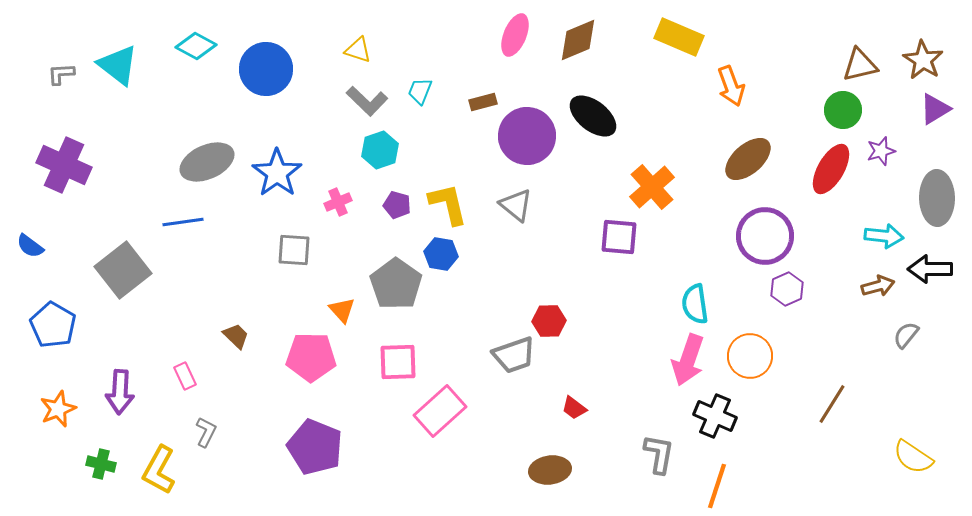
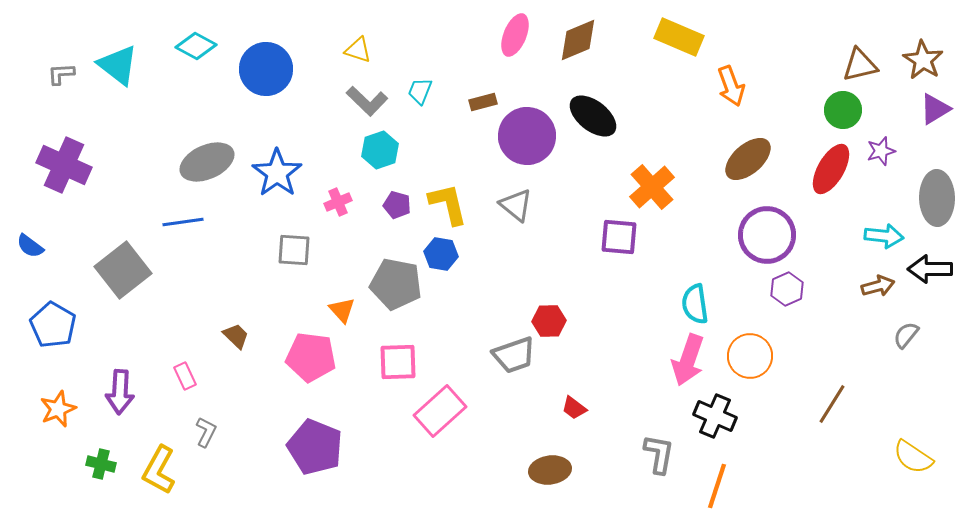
purple circle at (765, 236): moved 2 px right, 1 px up
gray pentagon at (396, 284): rotated 24 degrees counterclockwise
pink pentagon at (311, 357): rotated 6 degrees clockwise
